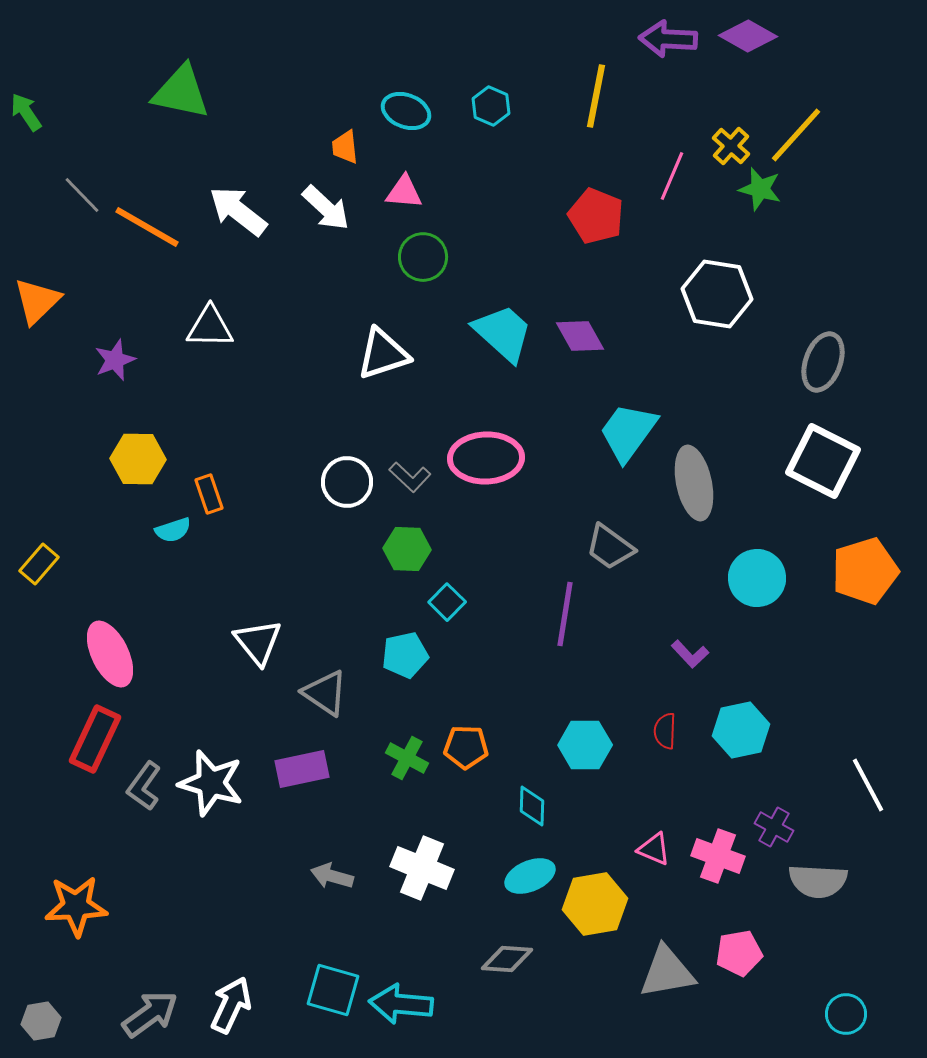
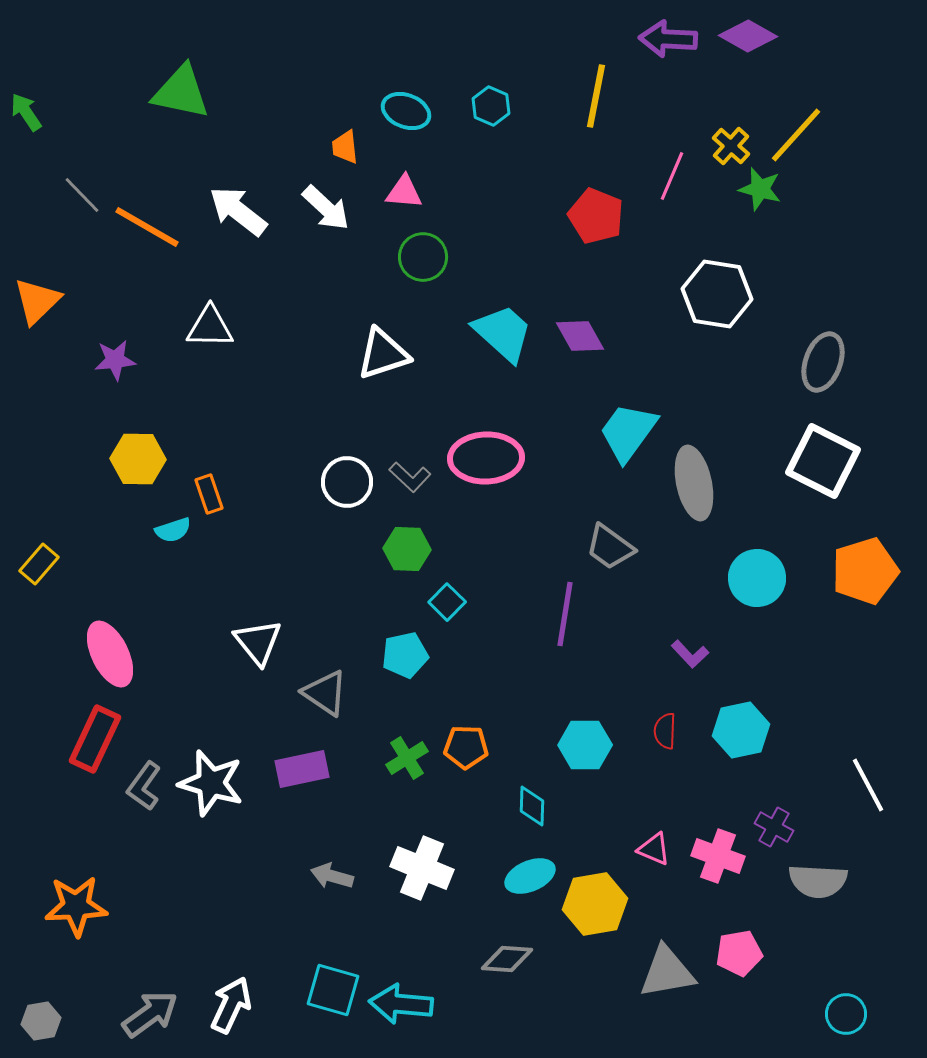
purple star at (115, 360): rotated 15 degrees clockwise
green cross at (407, 758): rotated 30 degrees clockwise
